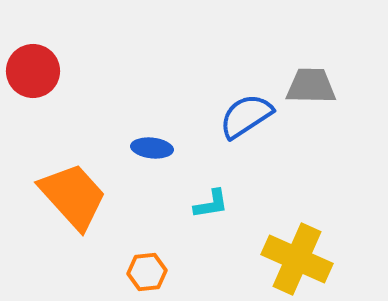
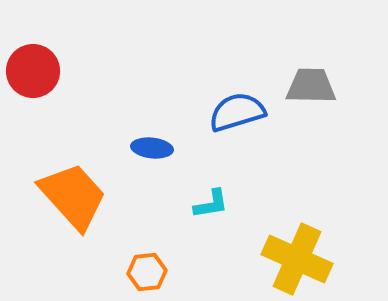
blue semicircle: moved 9 px left, 4 px up; rotated 16 degrees clockwise
